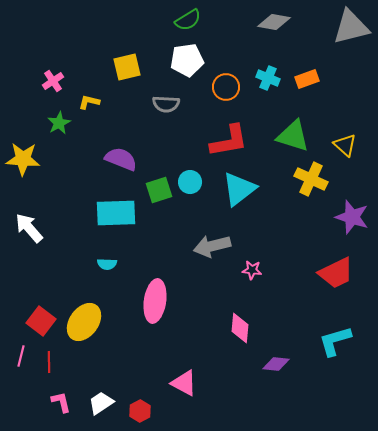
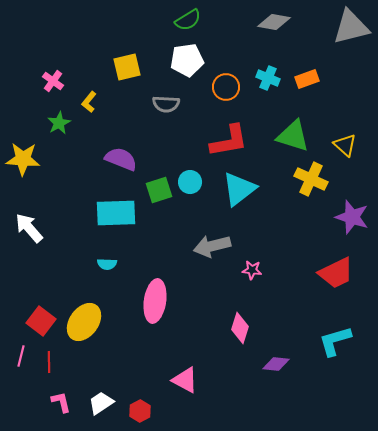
pink cross: rotated 20 degrees counterclockwise
yellow L-shape: rotated 65 degrees counterclockwise
pink diamond: rotated 12 degrees clockwise
pink triangle: moved 1 px right, 3 px up
